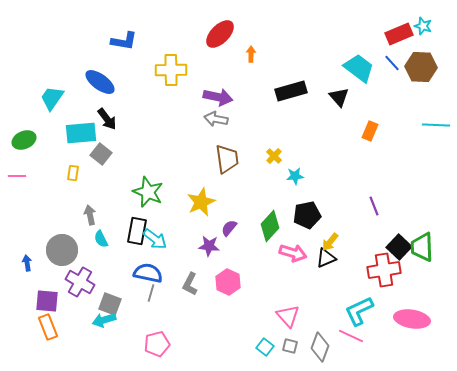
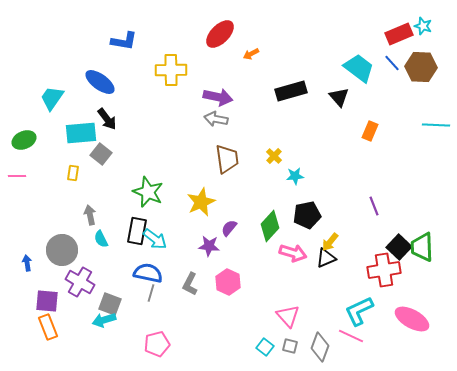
orange arrow at (251, 54): rotated 119 degrees counterclockwise
pink ellipse at (412, 319): rotated 20 degrees clockwise
